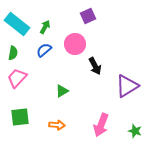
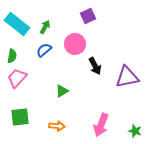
green semicircle: moved 1 px left, 3 px down
purple triangle: moved 9 px up; rotated 20 degrees clockwise
orange arrow: moved 1 px down
